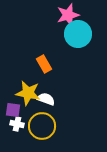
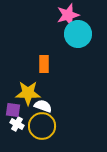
orange rectangle: rotated 30 degrees clockwise
yellow star: rotated 10 degrees counterclockwise
white semicircle: moved 3 px left, 7 px down
white cross: rotated 16 degrees clockwise
